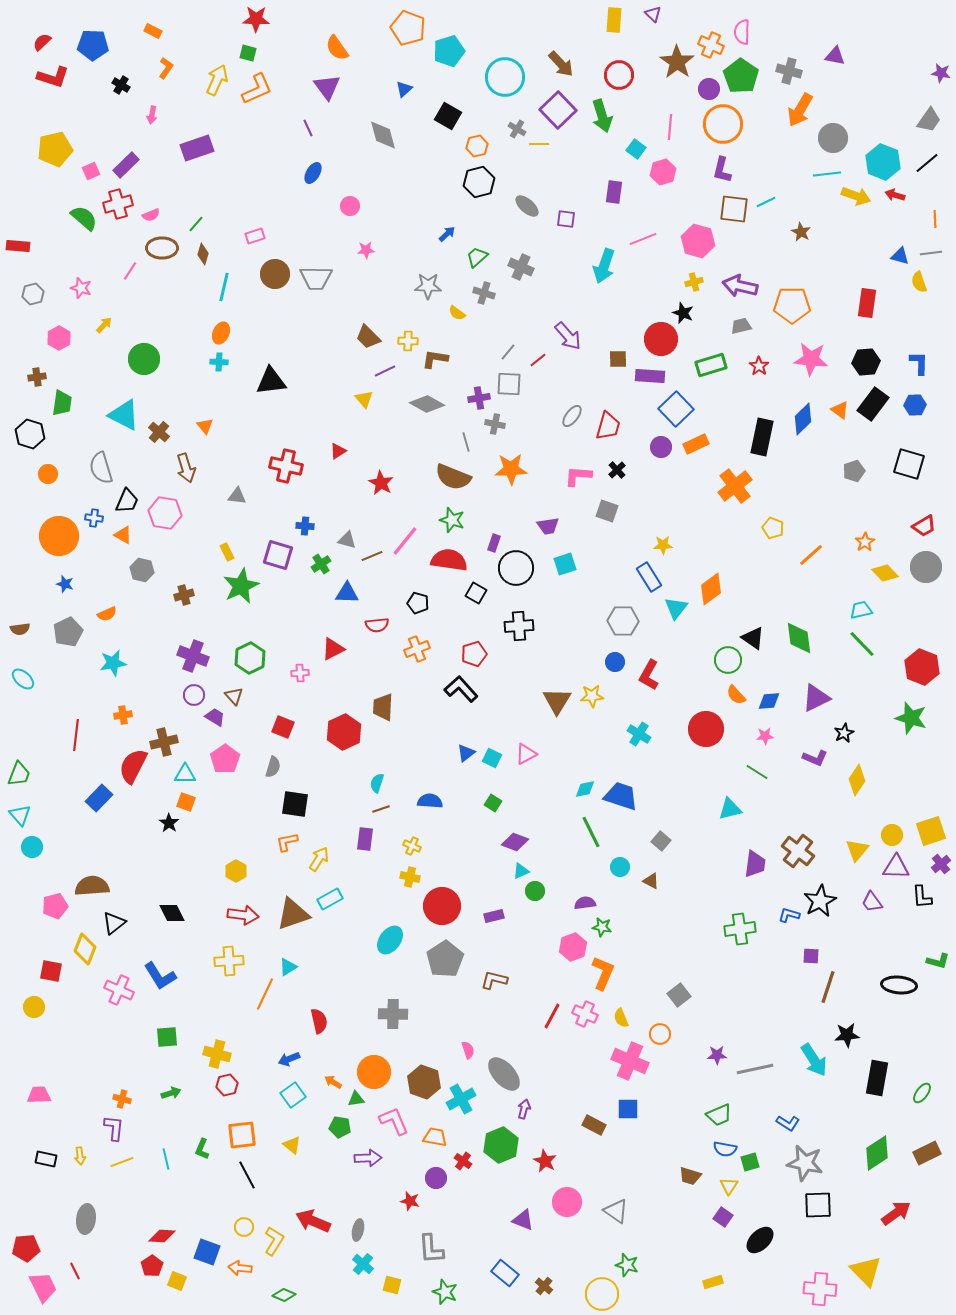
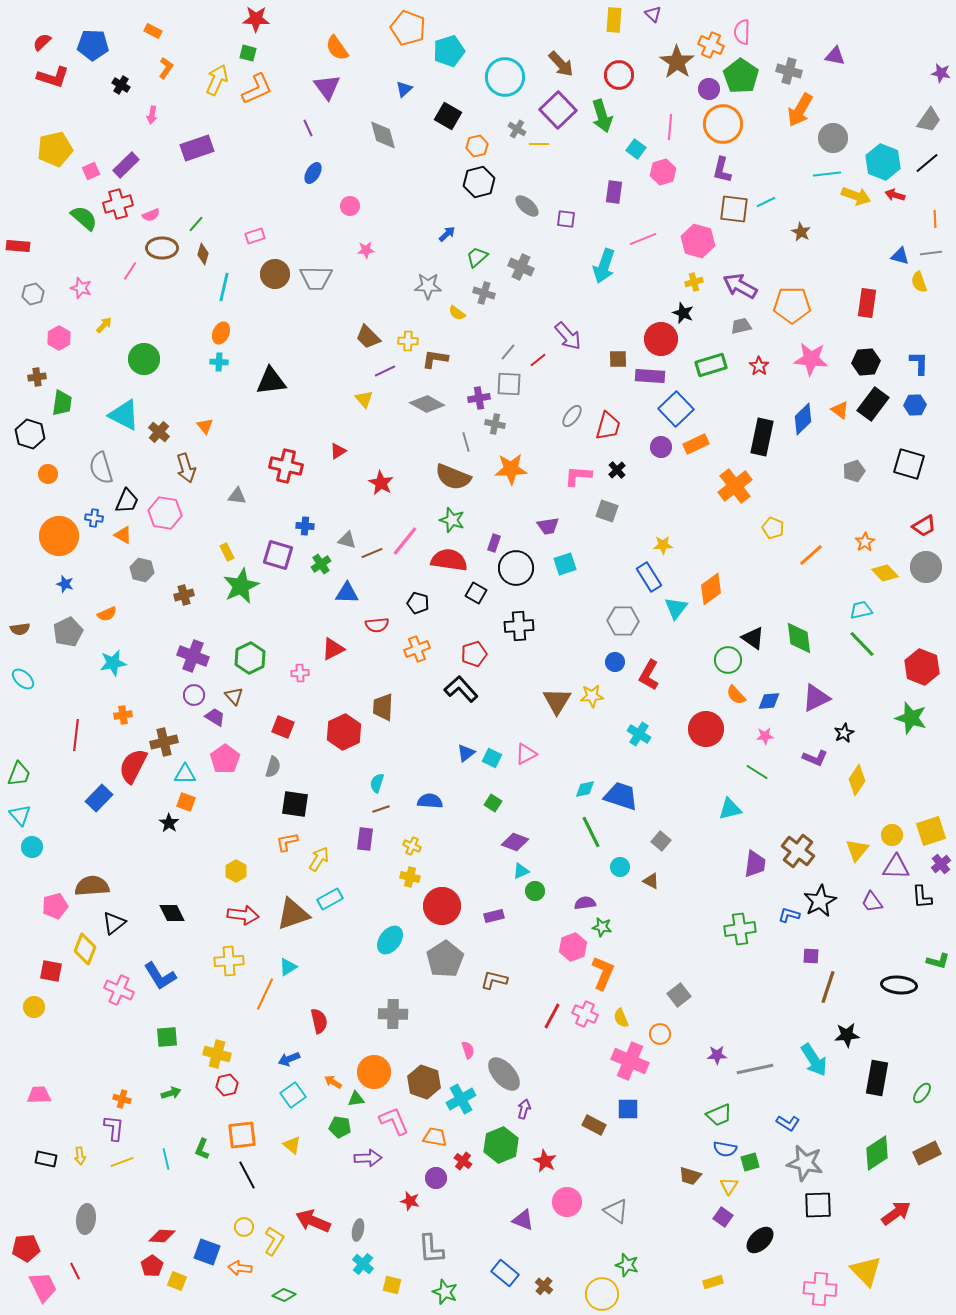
purple arrow at (740, 286): rotated 16 degrees clockwise
brown line at (372, 556): moved 3 px up
